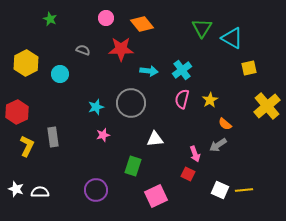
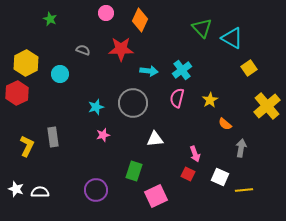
pink circle: moved 5 px up
orange diamond: moved 2 px left, 4 px up; rotated 65 degrees clockwise
green triangle: rotated 15 degrees counterclockwise
yellow square: rotated 21 degrees counterclockwise
pink semicircle: moved 5 px left, 1 px up
gray circle: moved 2 px right
red hexagon: moved 19 px up
gray arrow: moved 23 px right, 3 px down; rotated 132 degrees clockwise
green rectangle: moved 1 px right, 5 px down
white square: moved 13 px up
